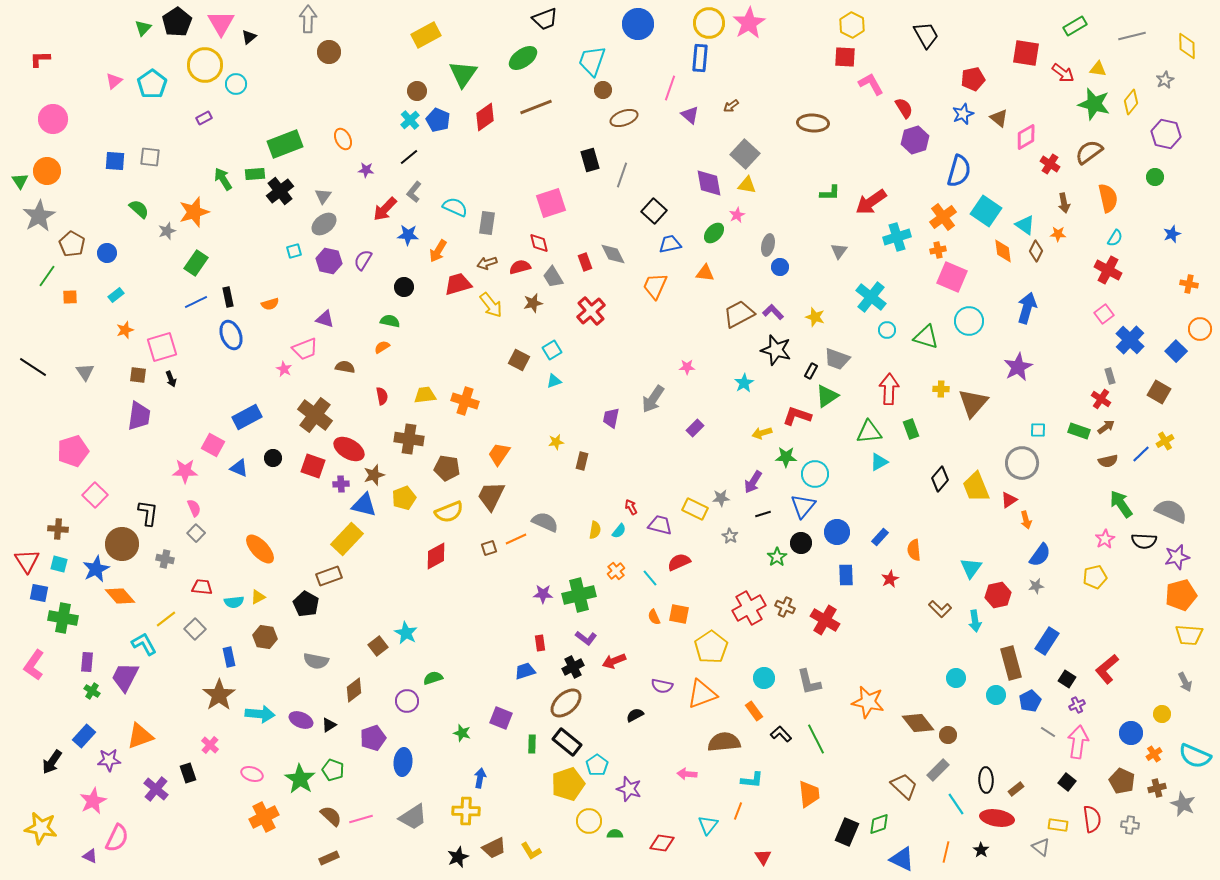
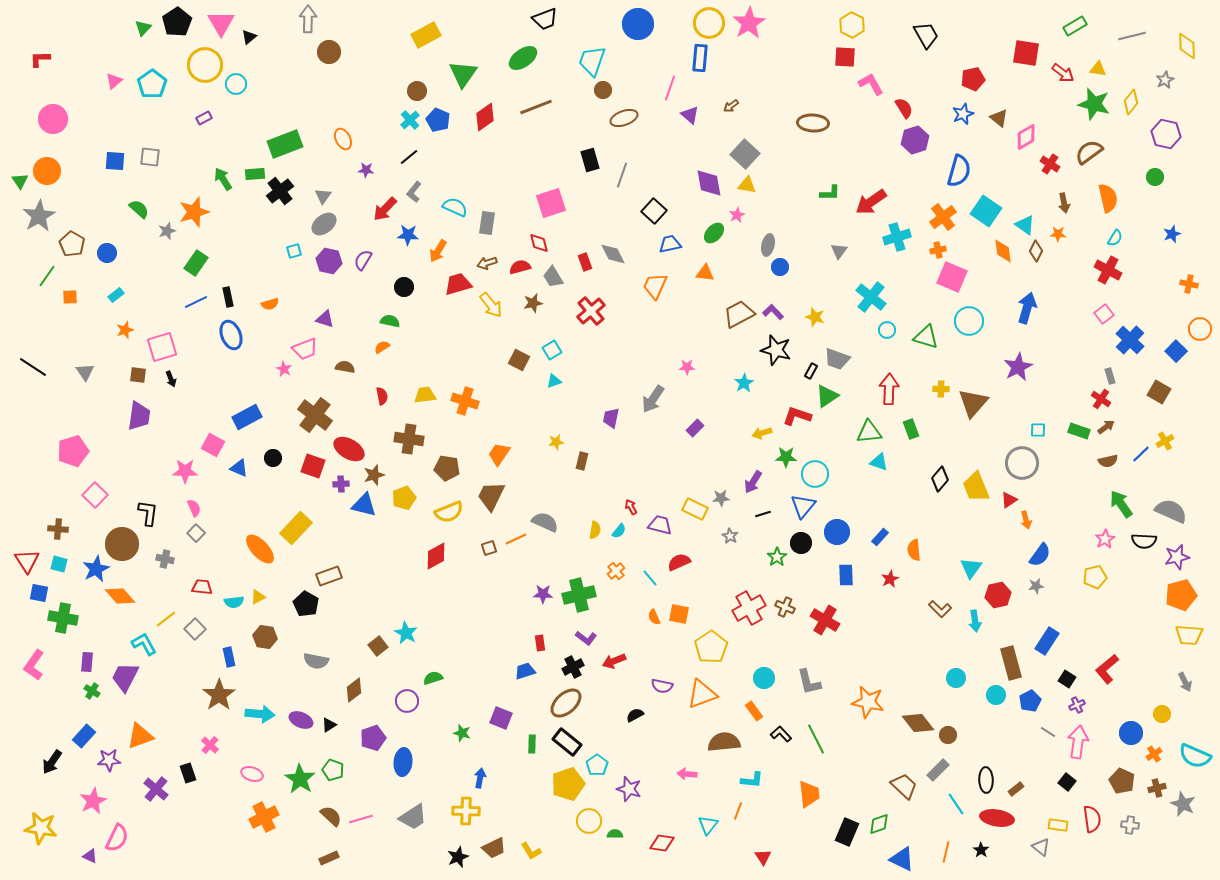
cyan triangle at (879, 462): rotated 48 degrees clockwise
yellow rectangle at (347, 539): moved 51 px left, 11 px up
